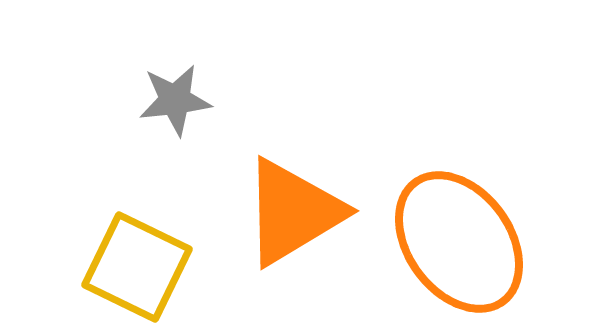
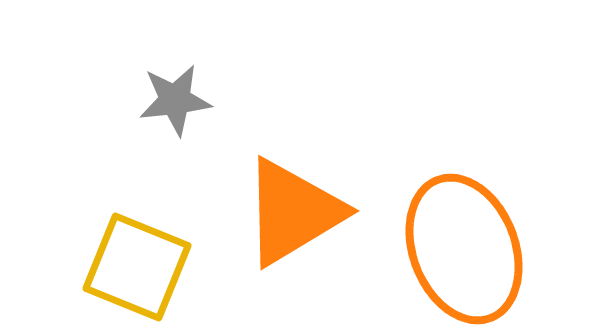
orange ellipse: moved 5 px right, 7 px down; rotated 15 degrees clockwise
yellow square: rotated 4 degrees counterclockwise
